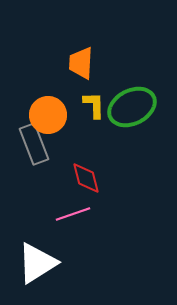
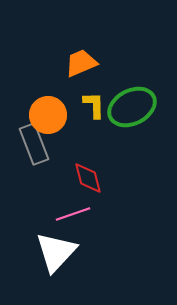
orange trapezoid: rotated 64 degrees clockwise
red diamond: moved 2 px right
white triangle: moved 19 px right, 11 px up; rotated 15 degrees counterclockwise
